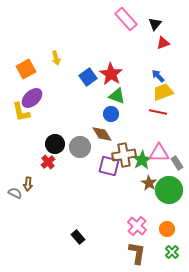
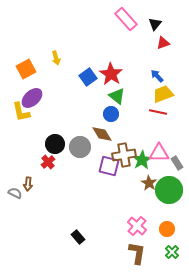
blue arrow: moved 1 px left
yellow trapezoid: moved 2 px down
green triangle: rotated 18 degrees clockwise
